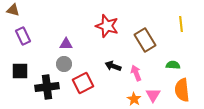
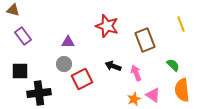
yellow line: rotated 14 degrees counterclockwise
purple rectangle: rotated 12 degrees counterclockwise
brown rectangle: rotated 10 degrees clockwise
purple triangle: moved 2 px right, 2 px up
green semicircle: rotated 40 degrees clockwise
red square: moved 1 px left, 4 px up
black cross: moved 8 px left, 6 px down
pink triangle: rotated 28 degrees counterclockwise
orange star: rotated 16 degrees clockwise
